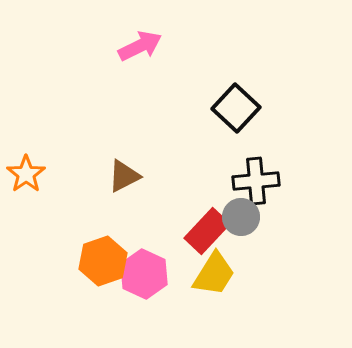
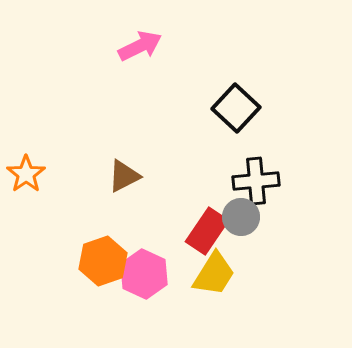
red rectangle: rotated 9 degrees counterclockwise
